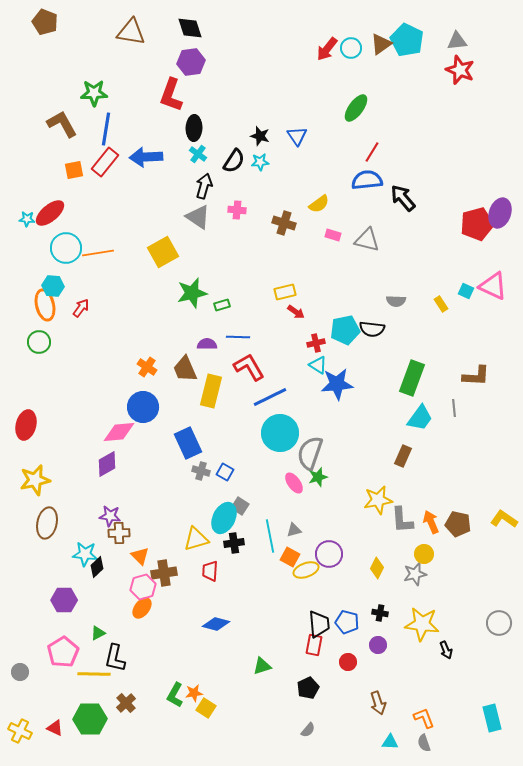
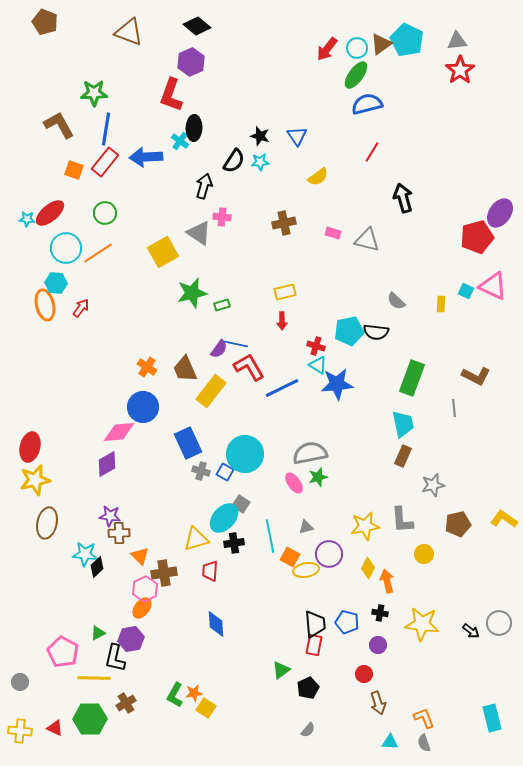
black diamond at (190, 28): moved 7 px right, 2 px up; rotated 32 degrees counterclockwise
brown triangle at (131, 32): moved 2 px left; rotated 12 degrees clockwise
cyan circle at (351, 48): moved 6 px right
purple hexagon at (191, 62): rotated 16 degrees counterclockwise
red star at (460, 70): rotated 16 degrees clockwise
green ellipse at (356, 108): moved 33 px up
brown L-shape at (62, 124): moved 3 px left, 1 px down
cyan cross at (198, 154): moved 18 px left, 13 px up
orange square at (74, 170): rotated 30 degrees clockwise
blue semicircle at (367, 180): moved 76 px up; rotated 8 degrees counterclockwise
black arrow at (403, 198): rotated 24 degrees clockwise
yellow semicircle at (319, 204): moved 1 px left, 27 px up
pink cross at (237, 210): moved 15 px left, 7 px down
purple ellipse at (500, 213): rotated 16 degrees clockwise
gray triangle at (198, 217): moved 1 px right, 16 px down
brown cross at (284, 223): rotated 30 degrees counterclockwise
red pentagon at (477, 224): moved 13 px down
pink rectangle at (333, 235): moved 2 px up
orange line at (98, 253): rotated 24 degrees counterclockwise
cyan hexagon at (53, 286): moved 3 px right, 3 px up
gray semicircle at (396, 301): rotated 42 degrees clockwise
yellow rectangle at (441, 304): rotated 35 degrees clockwise
red arrow at (296, 312): moved 14 px left, 9 px down; rotated 54 degrees clockwise
black semicircle at (372, 329): moved 4 px right, 3 px down
cyan pentagon at (345, 330): moved 4 px right, 1 px down
blue line at (238, 337): moved 2 px left, 7 px down; rotated 10 degrees clockwise
green circle at (39, 342): moved 66 px right, 129 px up
red cross at (316, 343): moved 3 px down; rotated 30 degrees clockwise
purple semicircle at (207, 344): moved 12 px right, 5 px down; rotated 126 degrees clockwise
brown L-shape at (476, 376): rotated 24 degrees clockwise
yellow rectangle at (211, 391): rotated 24 degrees clockwise
blue line at (270, 397): moved 12 px right, 9 px up
cyan trapezoid at (420, 418): moved 17 px left, 6 px down; rotated 48 degrees counterclockwise
red ellipse at (26, 425): moved 4 px right, 22 px down
cyan circle at (280, 433): moved 35 px left, 21 px down
gray semicircle at (310, 453): rotated 60 degrees clockwise
yellow star at (378, 500): moved 13 px left, 26 px down
gray square at (240, 506): moved 1 px right, 2 px up
cyan ellipse at (224, 518): rotated 16 degrees clockwise
orange arrow at (431, 522): moved 44 px left, 59 px down; rotated 10 degrees clockwise
brown pentagon at (458, 524): rotated 25 degrees counterclockwise
gray triangle at (294, 530): moved 12 px right, 3 px up
yellow diamond at (377, 568): moved 9 px left
yellow ellipse at (306, 570): rotated 10 degrees clockwise
gray star at (415, 574): moved 18 px right, 89 px up
pink hexagon at (143, 587): moved 2 px right, 2 px down; rotated 10 degrees counterclockwise
purple hexagon at (64, 600): moved 67 px right, 39 px down; rotated 10 degrees counterclockwise
blue diamond at (216, 624): rotated 72 degrees clockwise
black trapezoid at (319, 624): moved 4 px left
black arrow at (446, 650): moved 25 px right, 19 px up; rotated 30 degrees counterclockwise
pink pentagon at (63, 652): rotated 12 degrees counterclockwise
red circle at (348, 662): moved 16 px right, 12 px down
green triangle at (262, 666): moved 19 px right, 4 px down; rotated 18 degrees counterclockwise
gray circle at (20, 672): moved 10 px down
yellow line at (94, 674): moved 4 px down
brown cross at (126, 703): rotated 12 degrees clockwise
yellow cross at (20, 731): rotated 20 degrees counterclockwise
